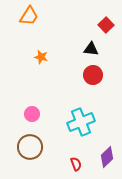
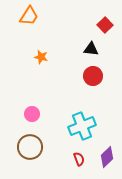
red square: moved 1 px left
red circle: moved 1 px down
cyan cross: moved 1 px right, 4 px down
red semicircle: moved 3 px right, 5 px up
